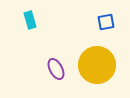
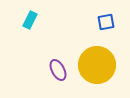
cyan rectangle: rotated 42 degrees clockwise
purple ellipse: moved 2 px right, 1 px down
